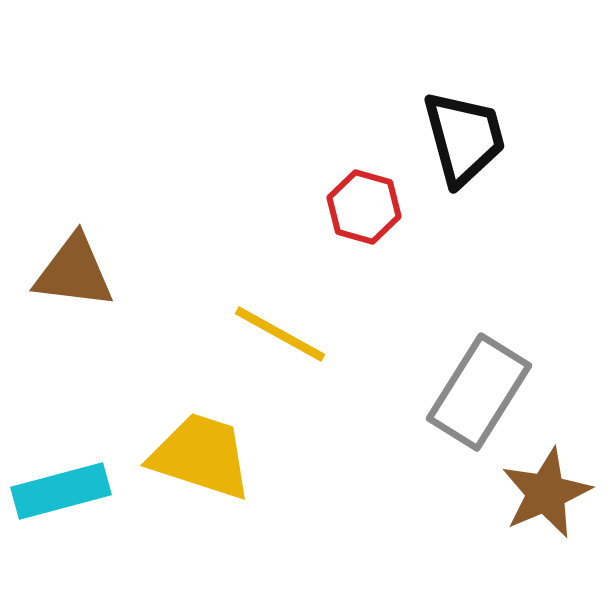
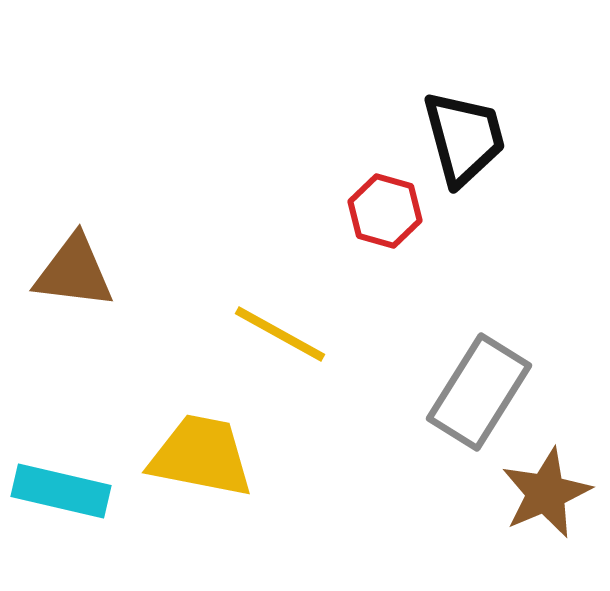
red hexagon: moved 21 px right, 4 px down
yellow trapezoid: rotated 7 degrees counterclockwise
cyan rectangle: rotated 28 degrees clockwise
